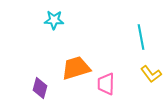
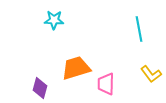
cyan line: moved 2 px left, 8 px up
